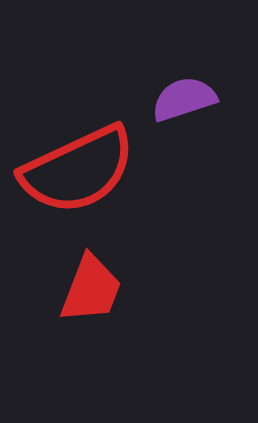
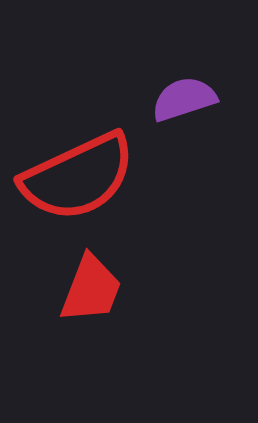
red semicircle: moved 7 px down
